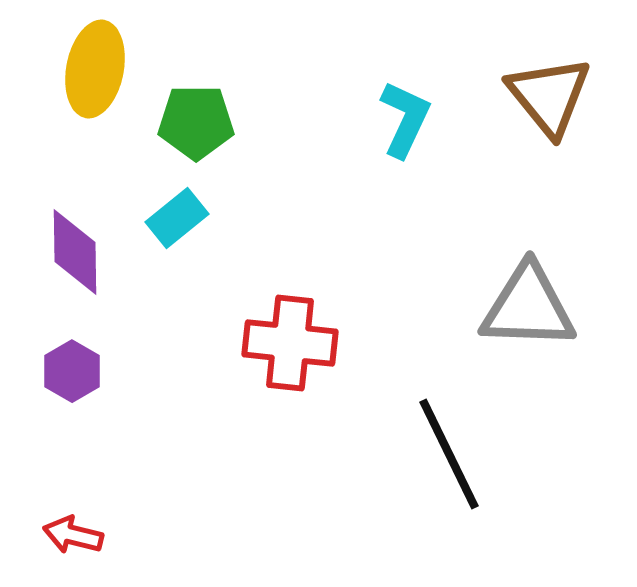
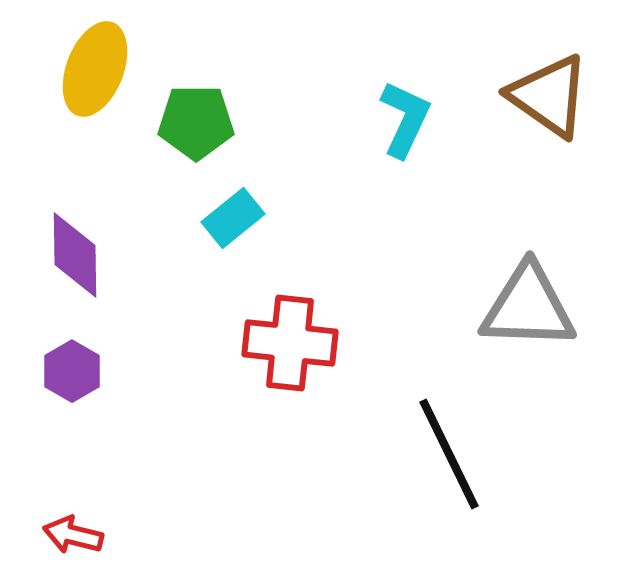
yellow ellipse: rotated 10 degrees clockwise
brown triangle: rotated 16 degrees counterclockwise
cyan rectangle: moved 56 px right
purple diamond: moved 3 px down
